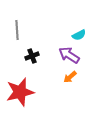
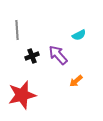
purple arrow: moved 11 px left; rotated 15 degrees clockwise
orange arrow: moved 6 px right, 4 px down
red star: moved 2 px right, 3 px down
